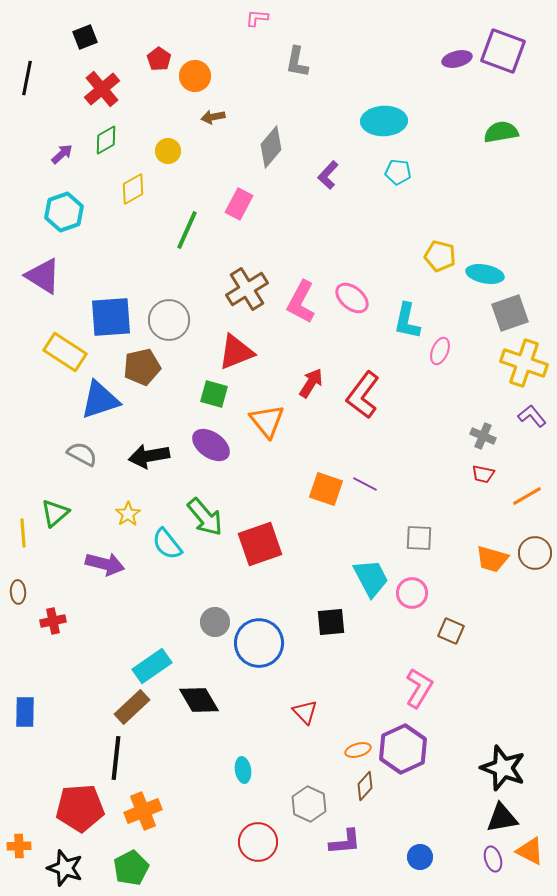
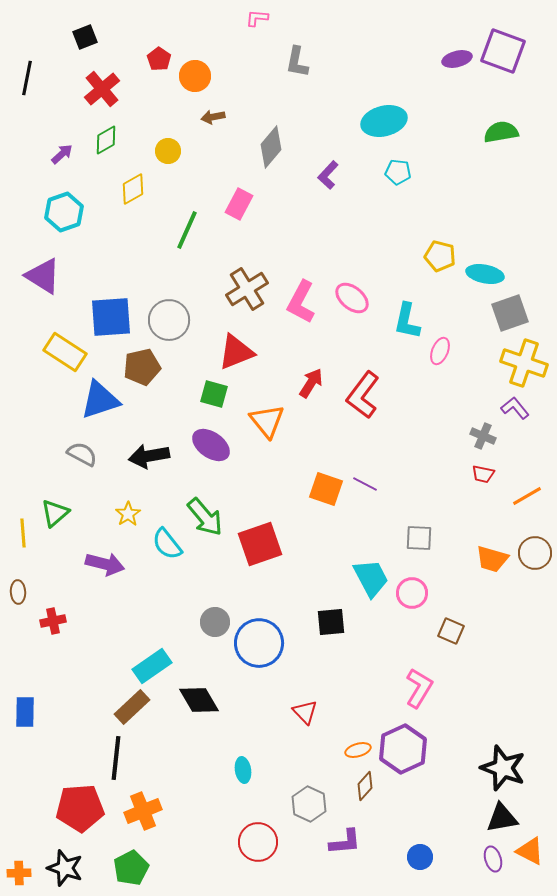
cyan ellipse at (384, 121): rotated 12 degrees counterclockwise
purple L-shape at (532, 416): moved 17 px left, 8 px up
orange cross at (19, 846): moved 27 px down
